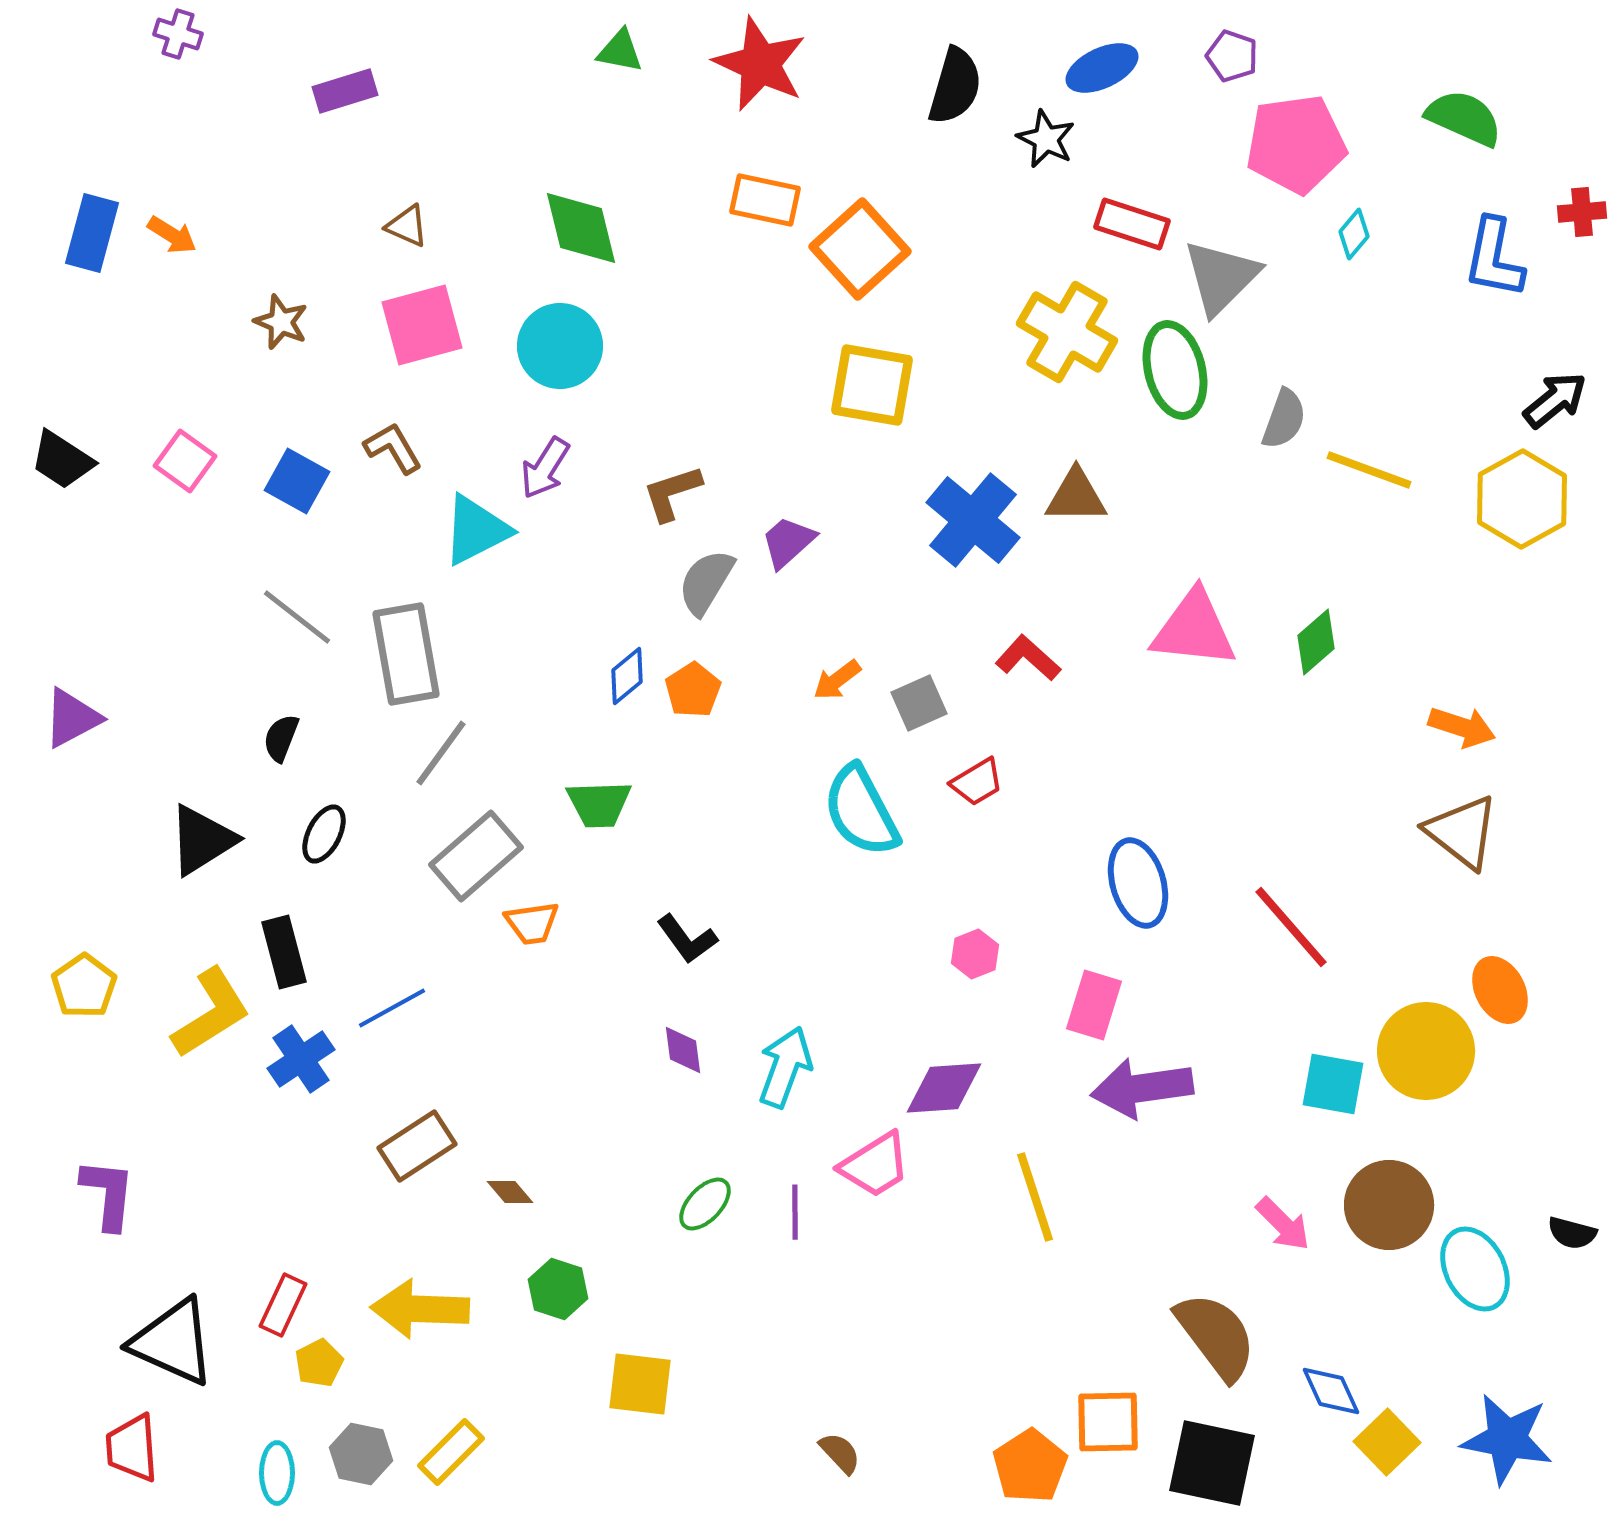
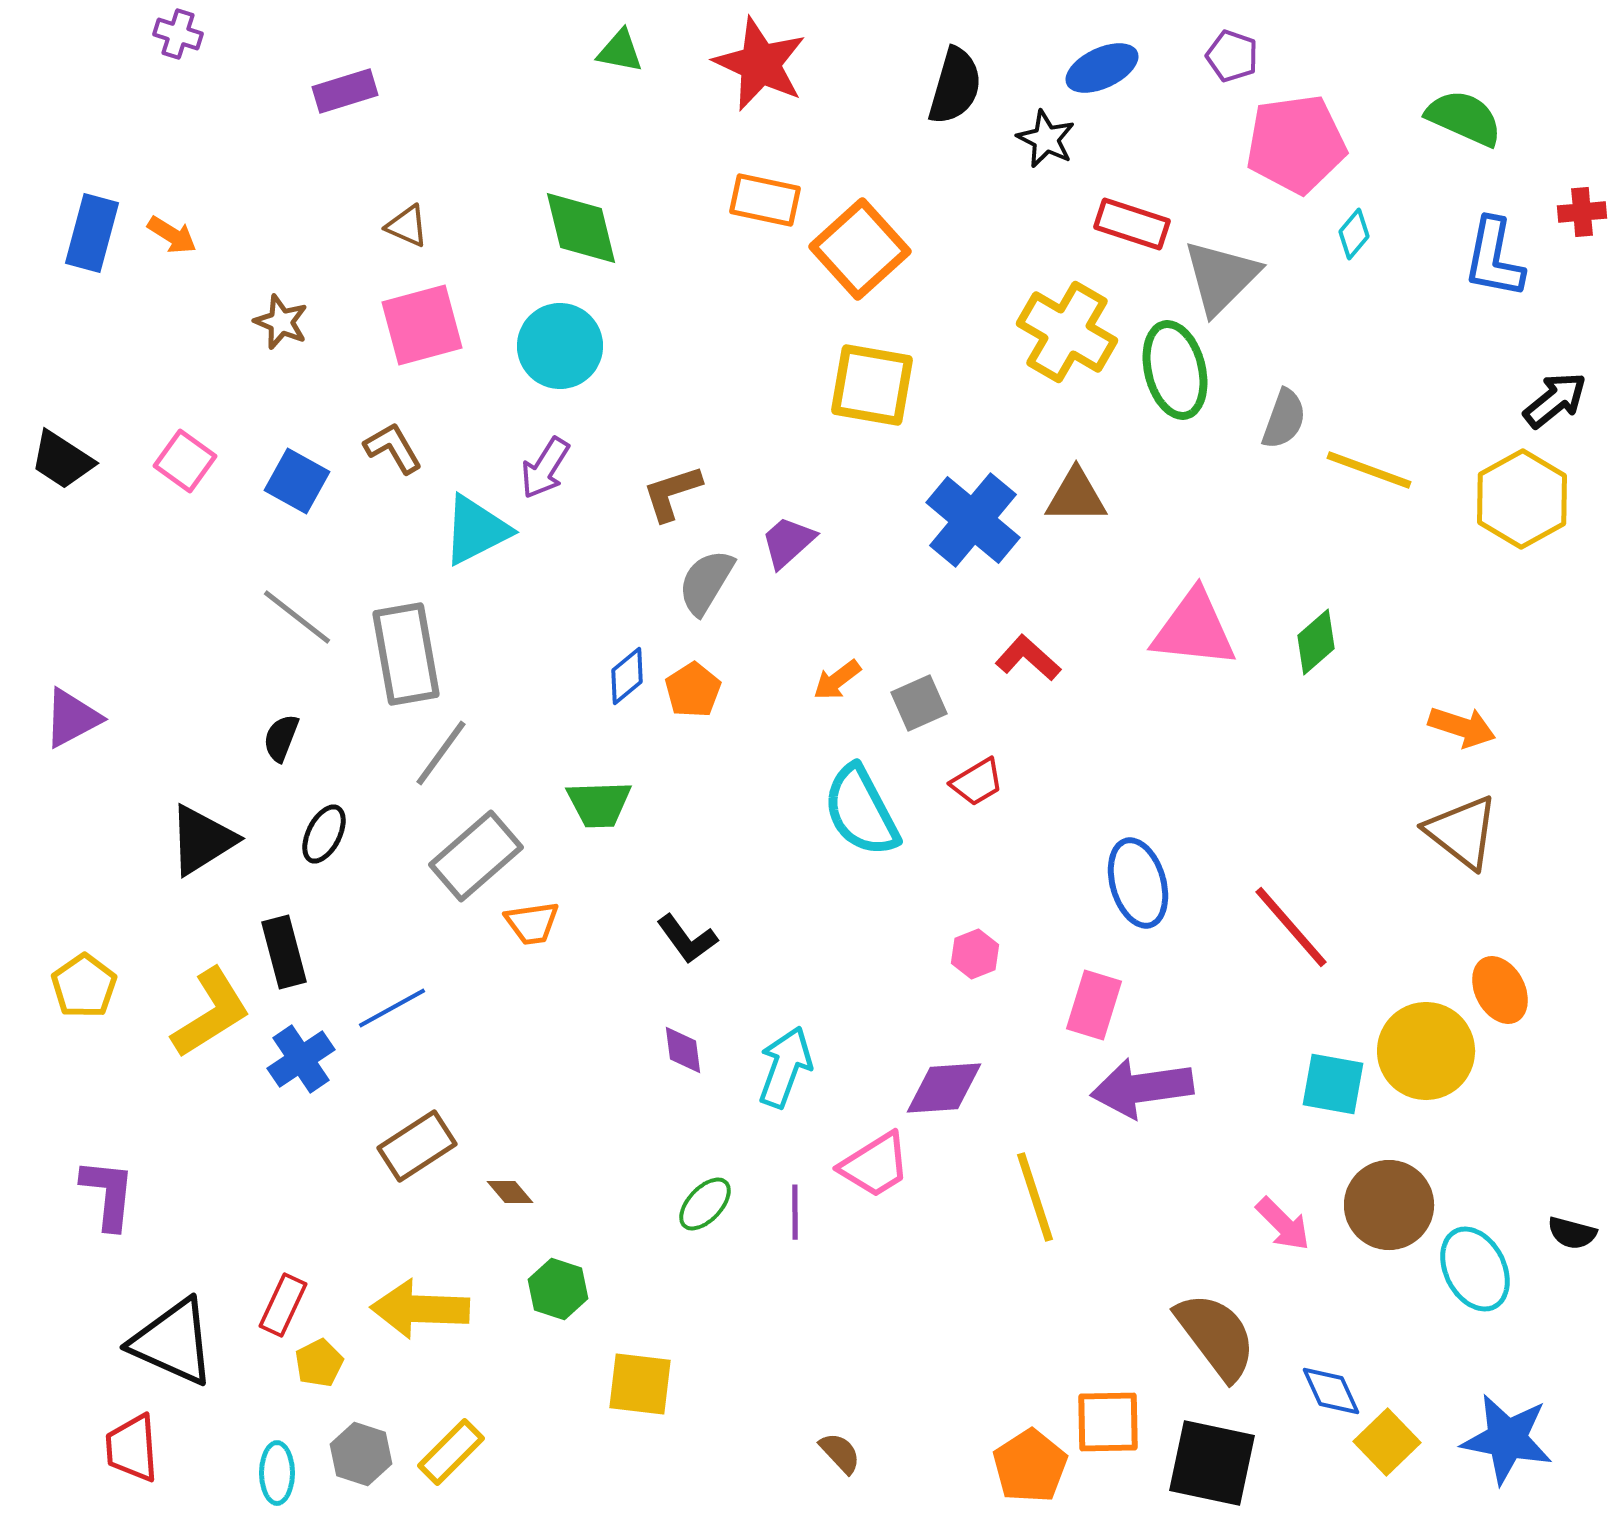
gray hexagon at (361, 1454): rotated 6 degrees clockwise
